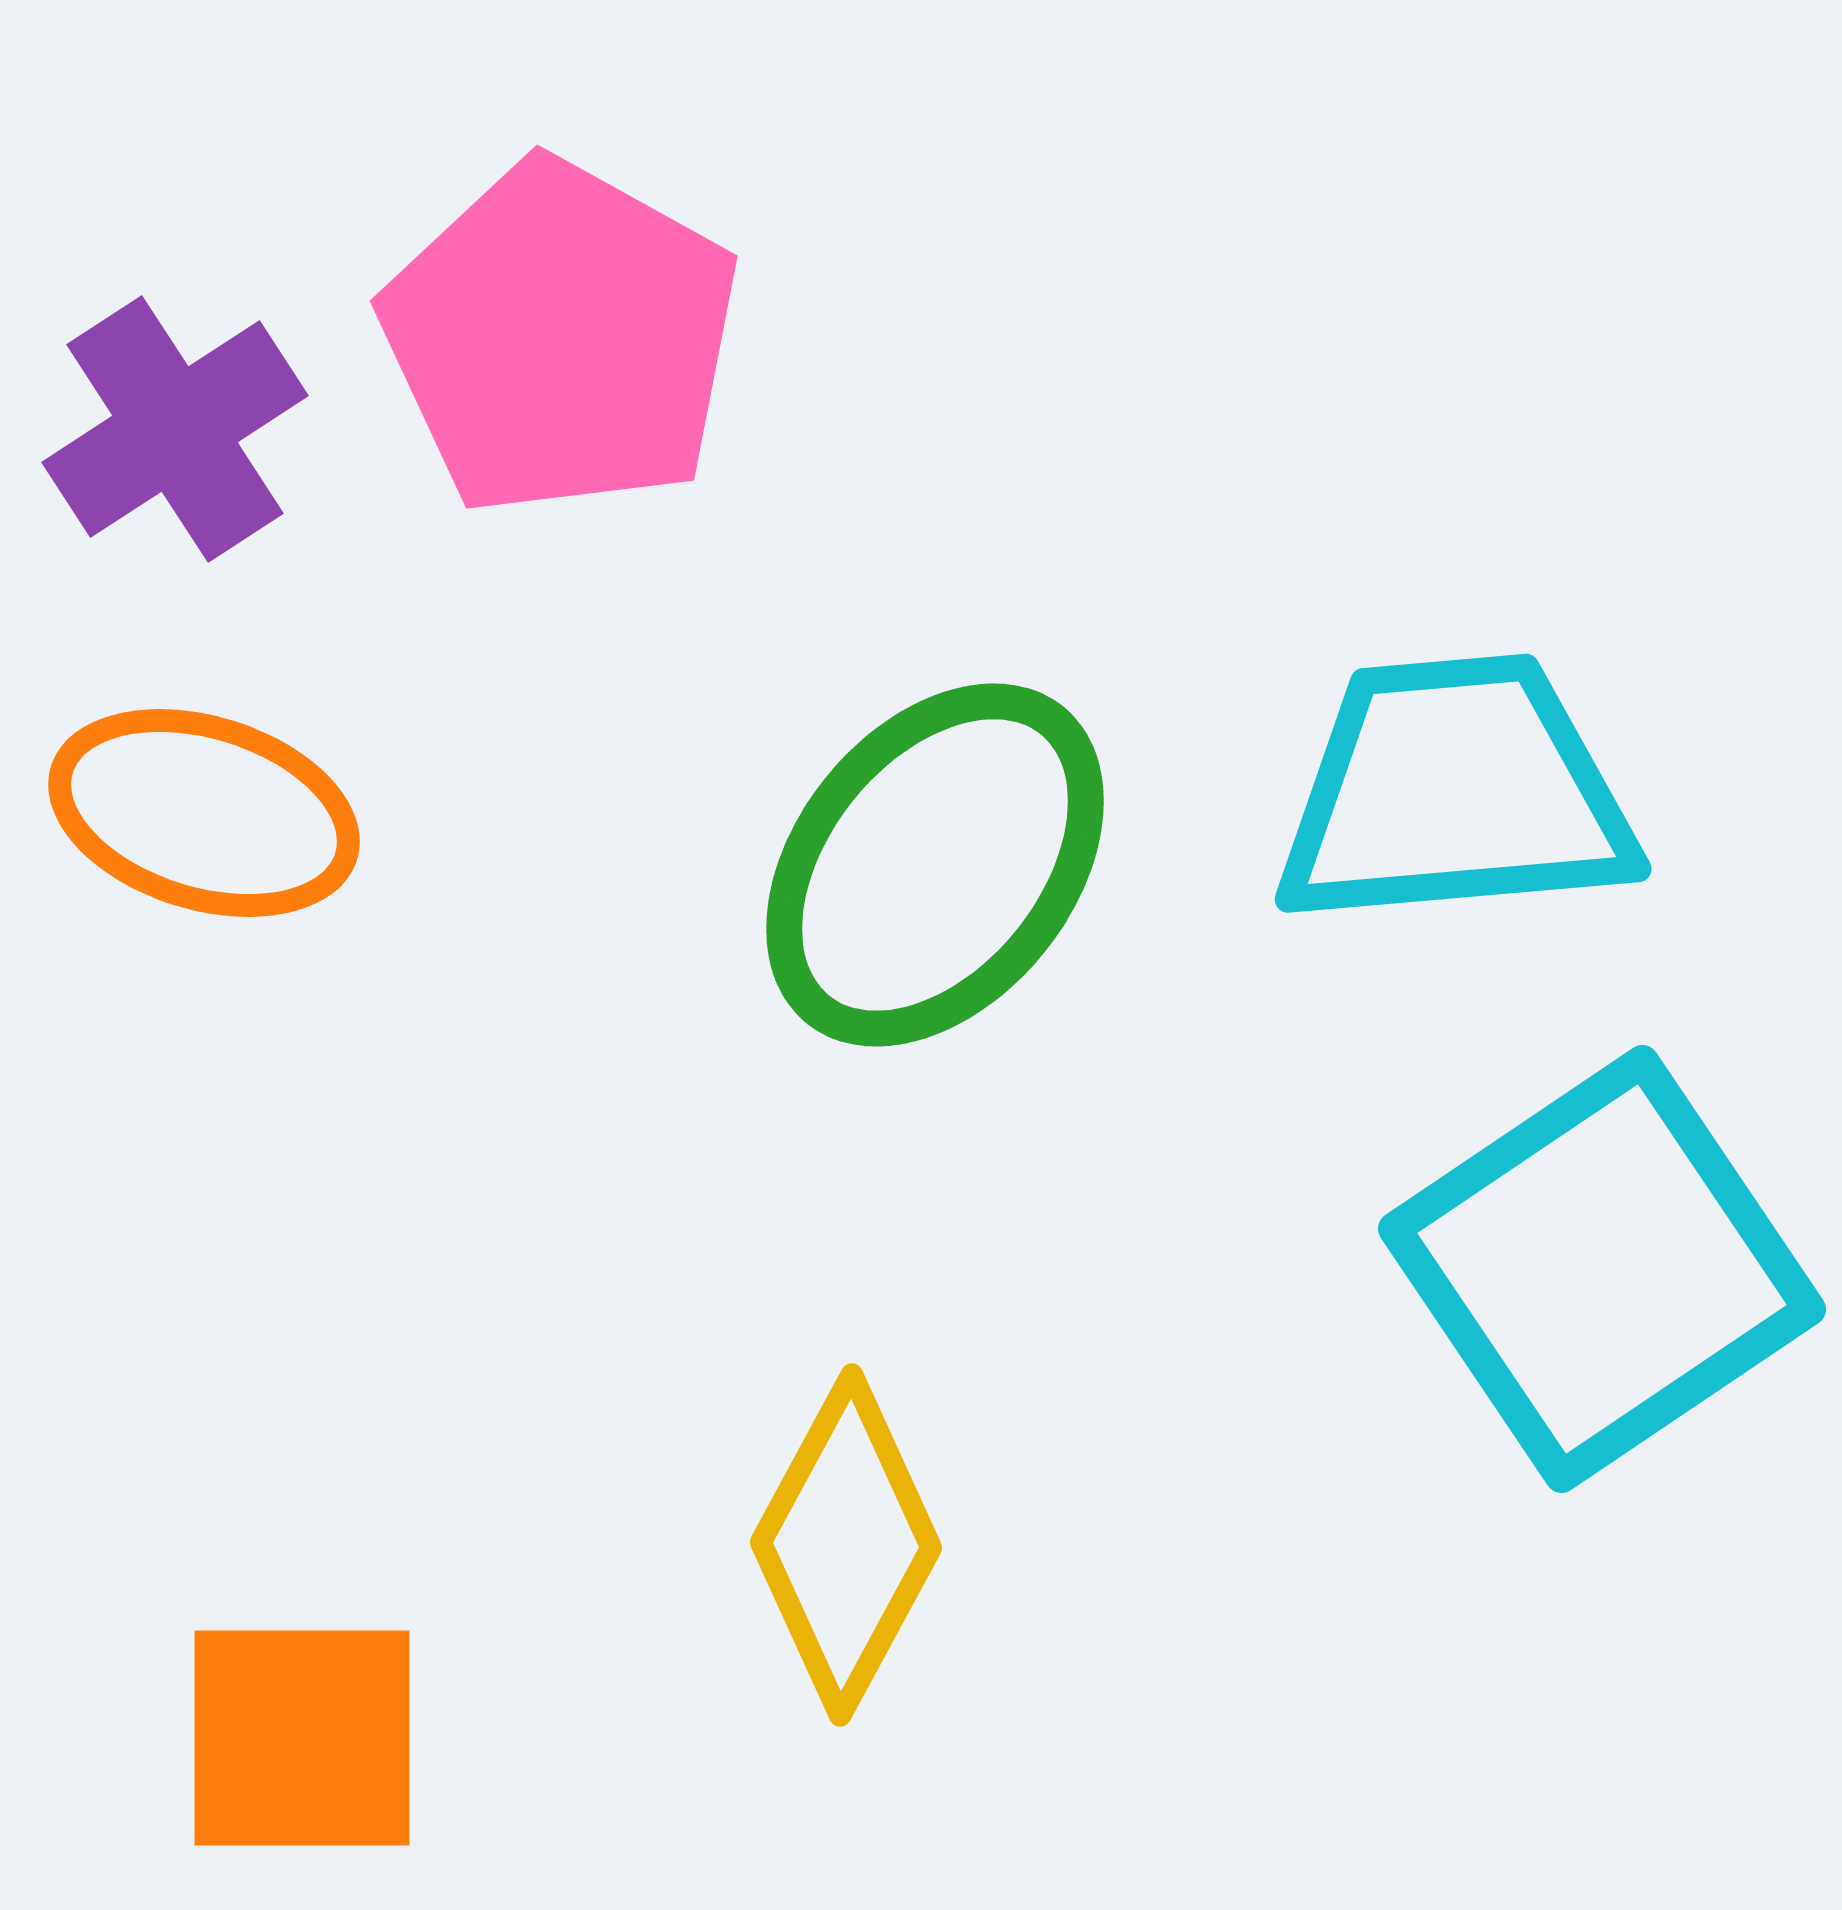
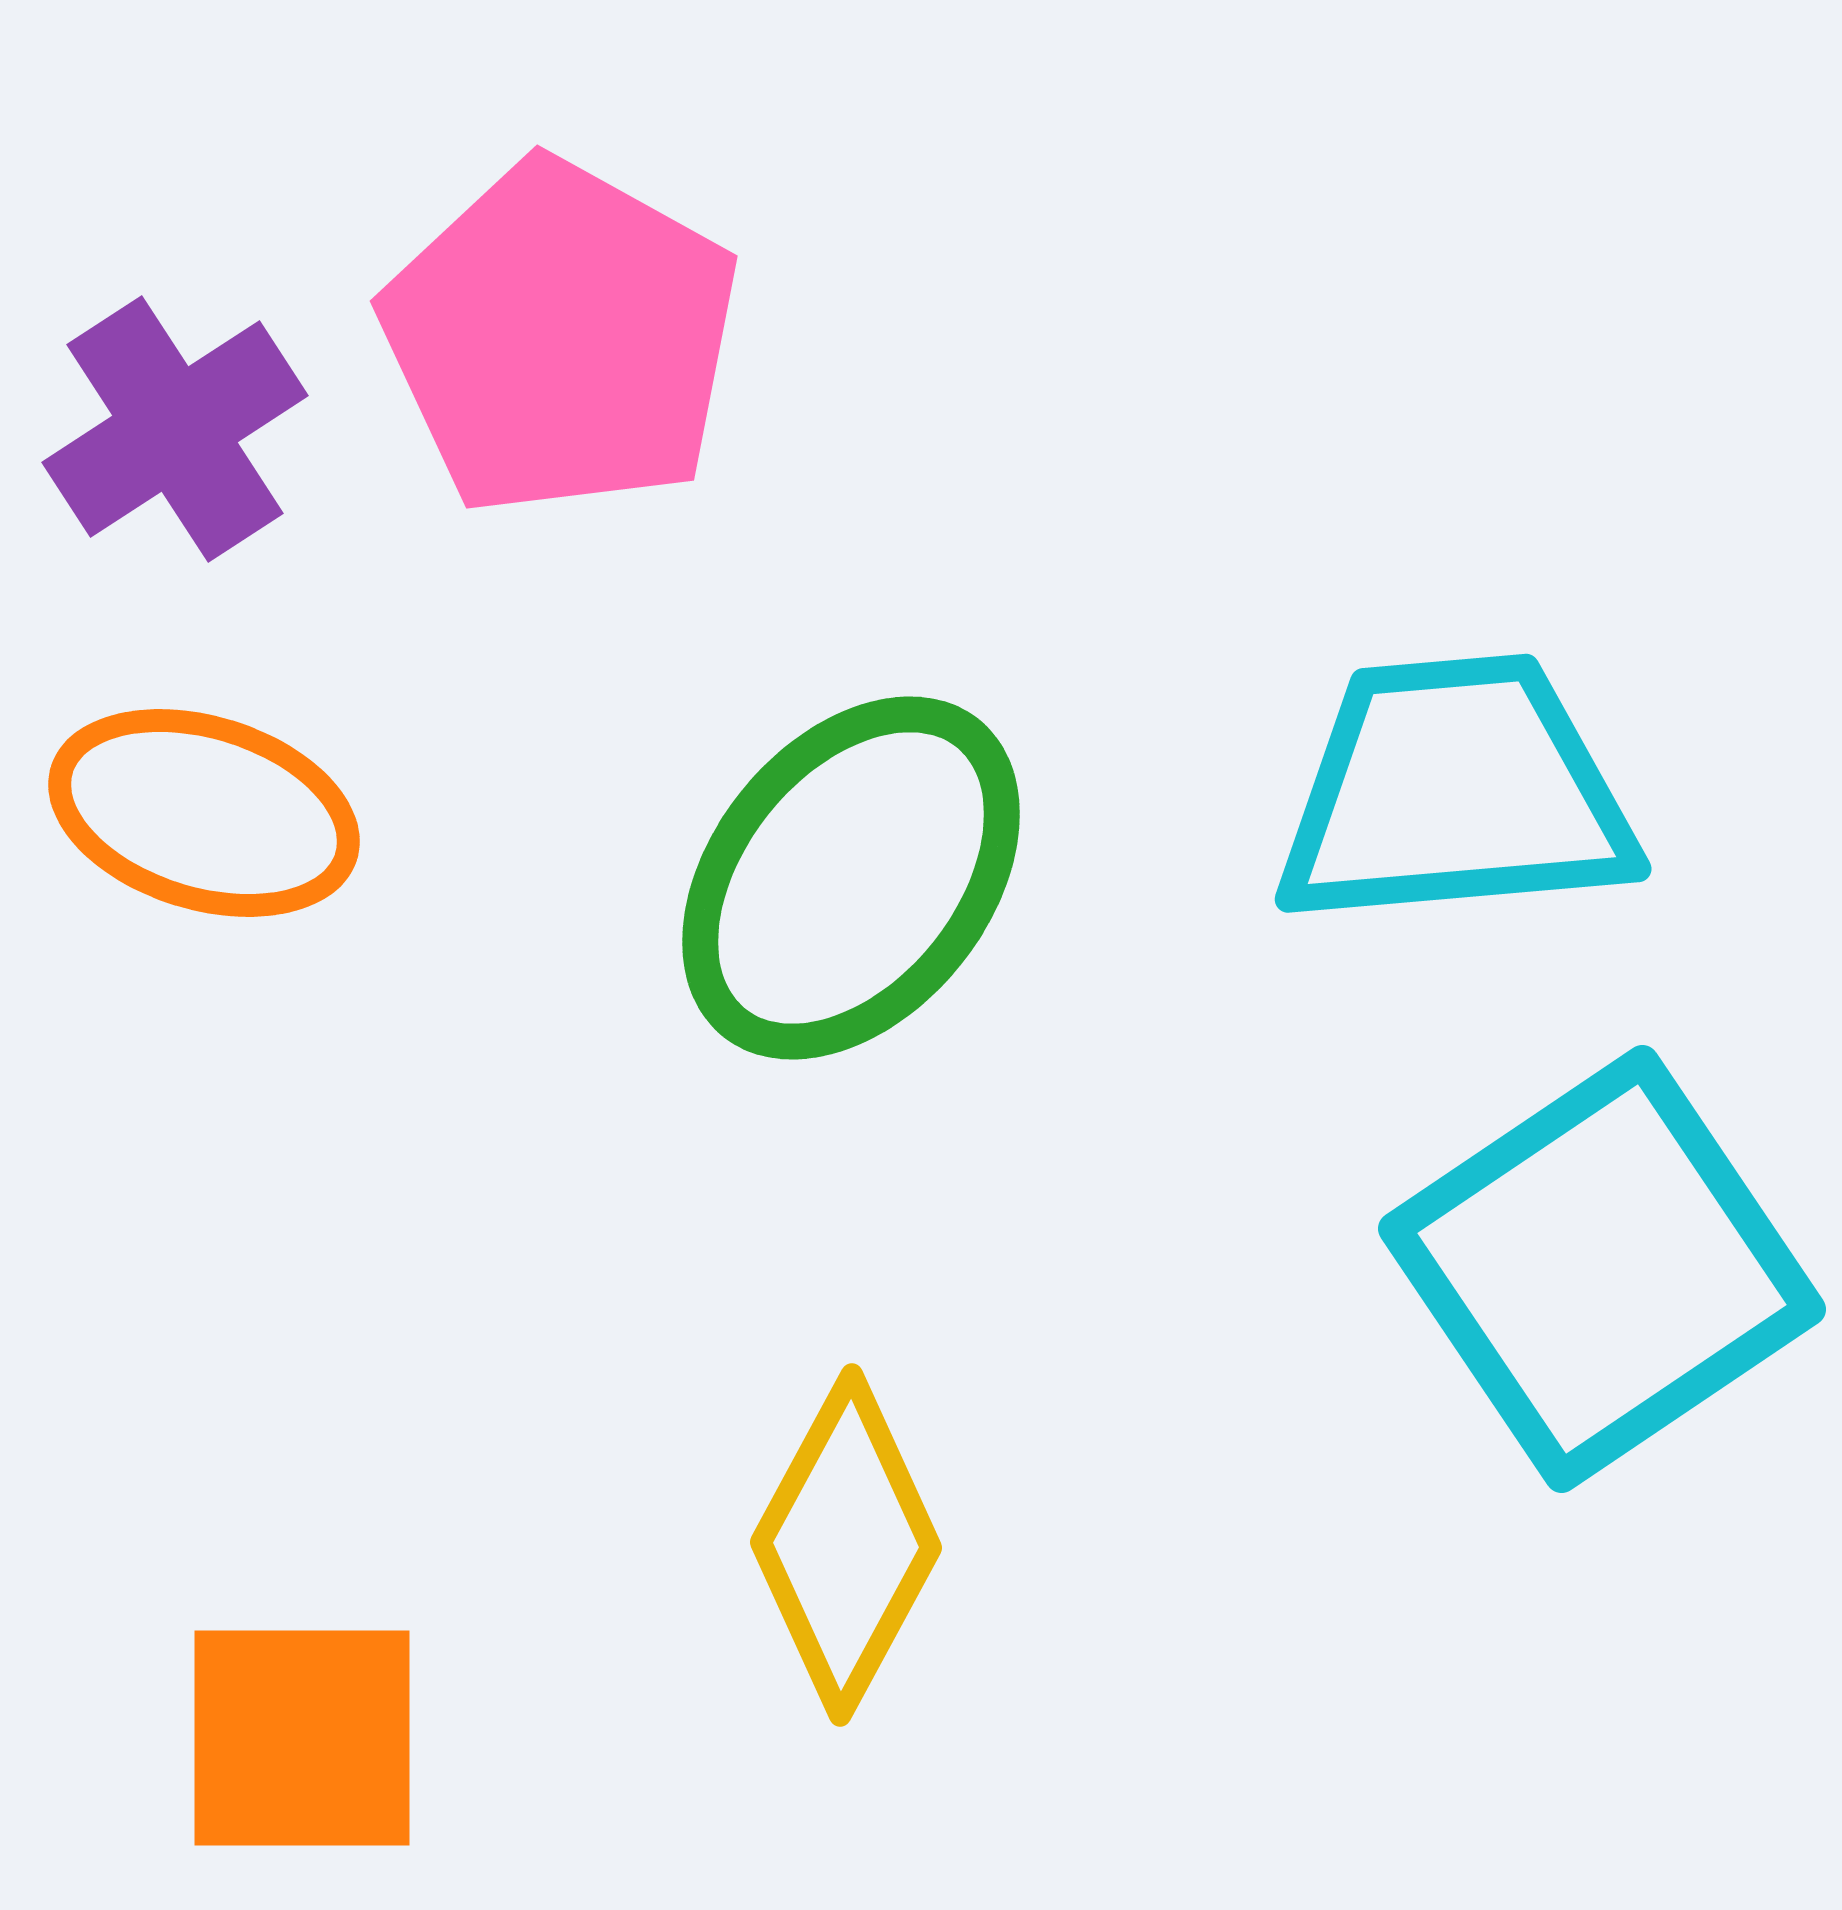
green ellipse: moved 84 px left, 13 px down
